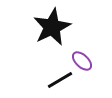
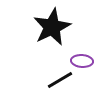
purple ellipse: rotated 40 degrees counterclockwise
